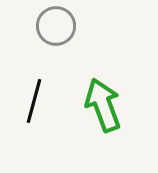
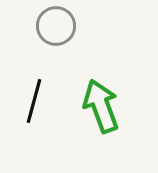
green arrow: moved 2 px left, 1 px down
